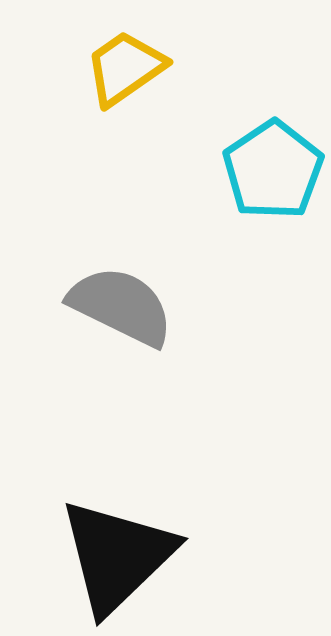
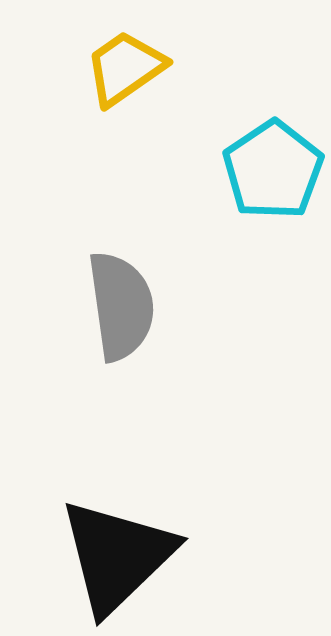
gray semicircle: rotated 56 degrees clockwise
